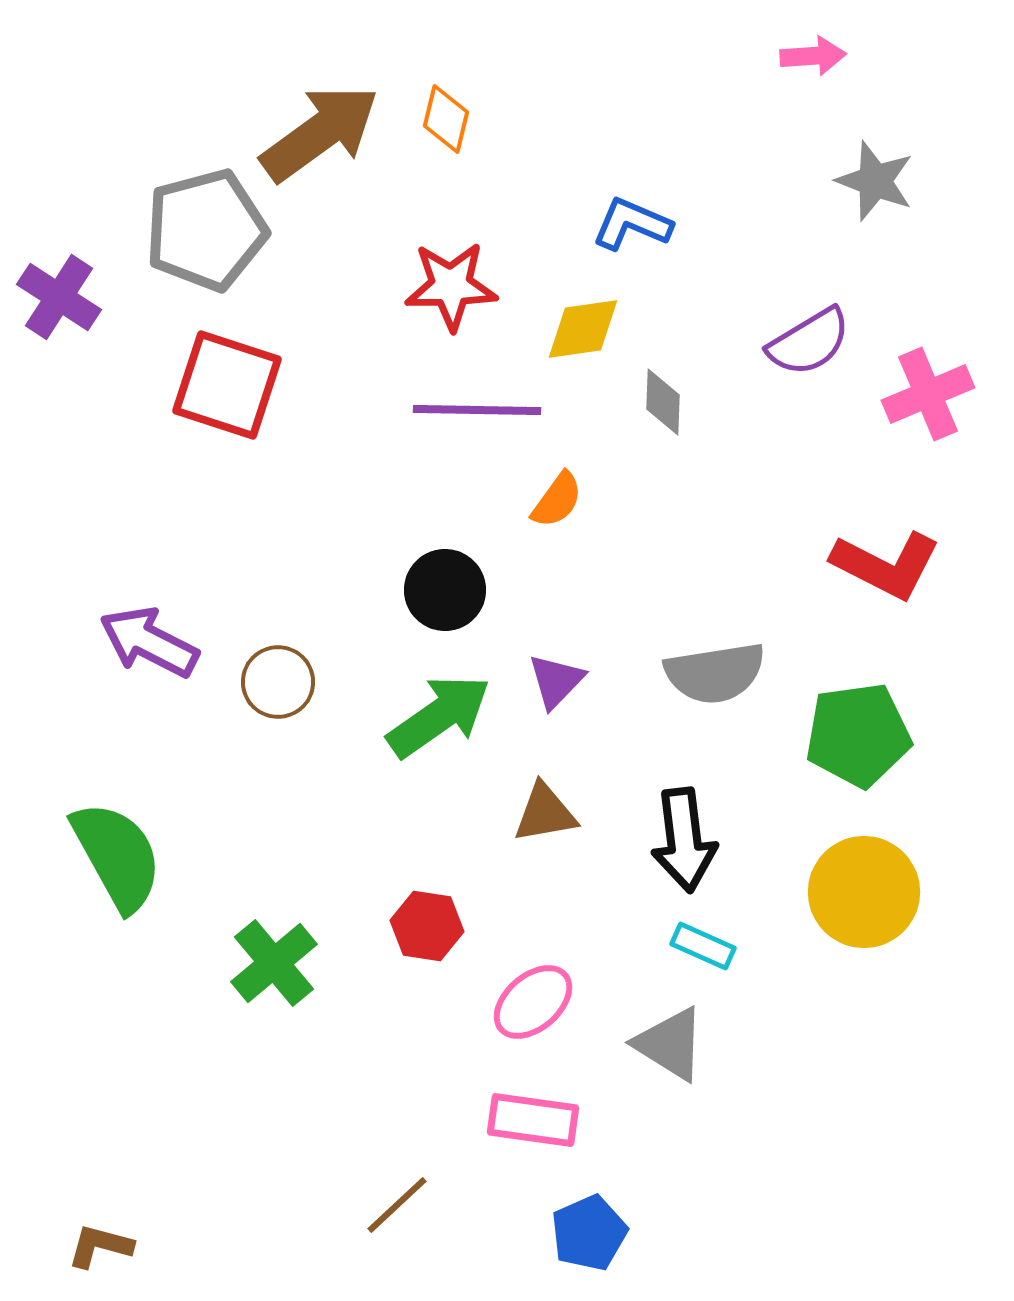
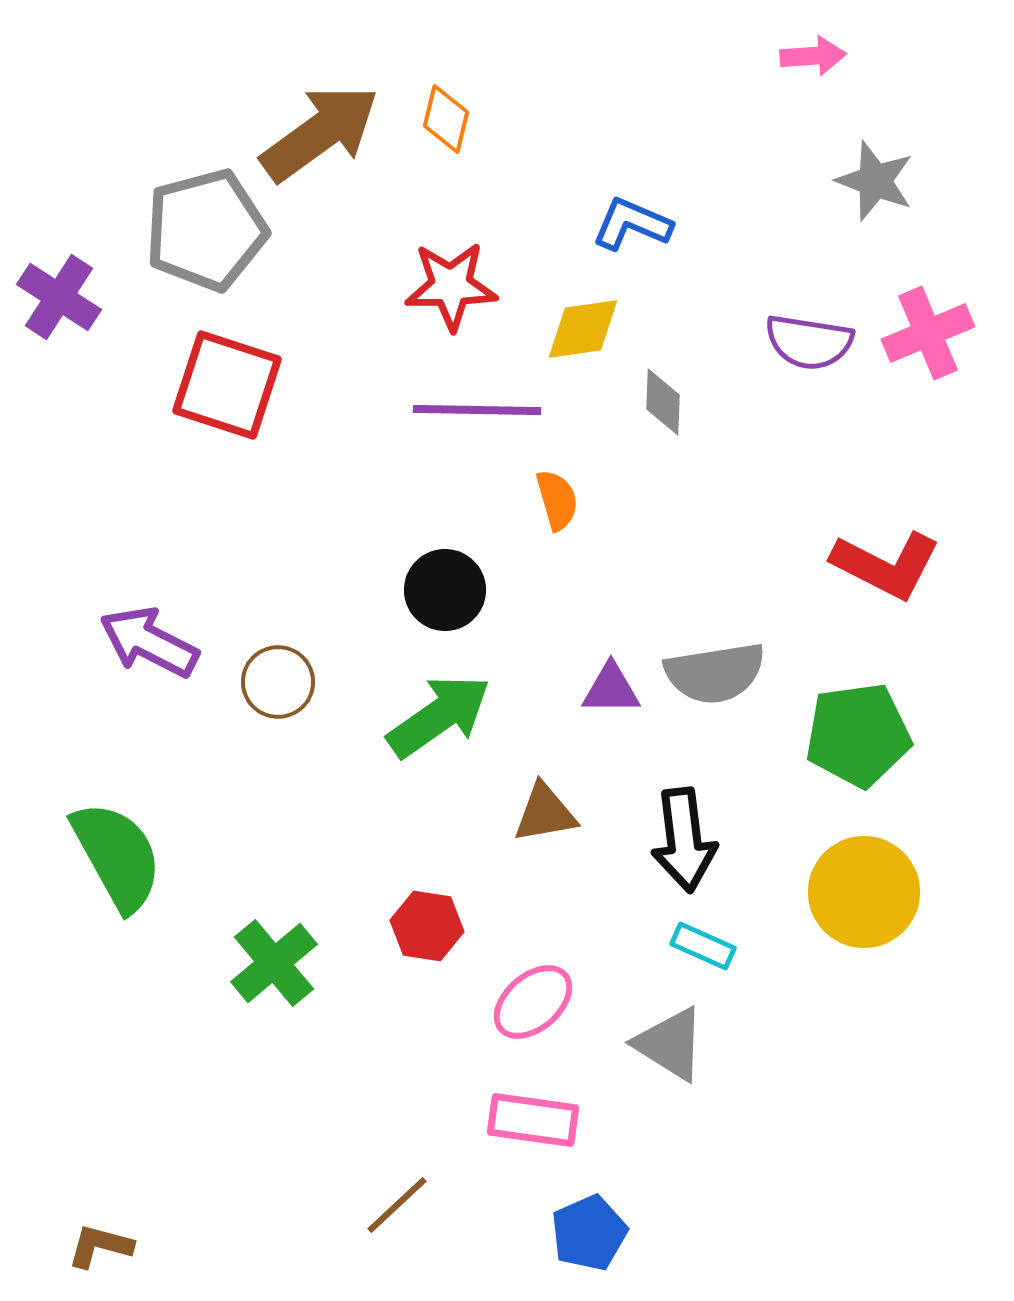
purple semicircle: rotated 40 degrees clockwise
pink cross: moved 61 px up
orange semicircle: rotated 52 degrees counterclockwise
purple triangle: moved 55 px right, 8 px down; rotated 46 degrees clockwise
